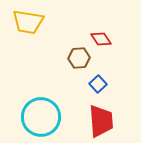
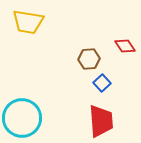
red diamond: moved 24 px right, 7 px down
brown hexagon: moved 10 px right, 1 px down
blue square: moved 4 px right, 1 px up
cyan circle: moved 19 px left, 1 px down
